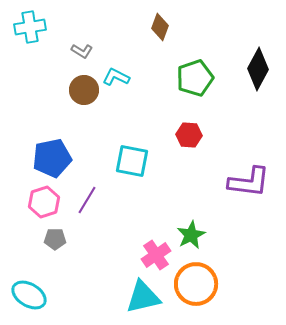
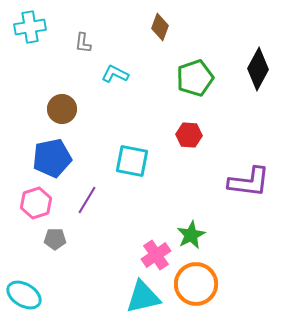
gray L-shape: moved 1 px right, 8 px up; rotated 65 degrees clockwise
cyan L-shape: moved 1 px left, 3 px up
brown circle: moved 22 px left, 19 px down
pink hexagon: moved 8 px left, 1 px down
cyan ellipse: moved 5 px left
